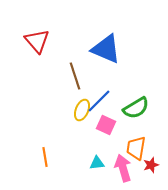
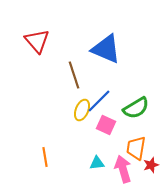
brown line: moved 1 px left, 1 px up
pink arrow: moved 1 px down
